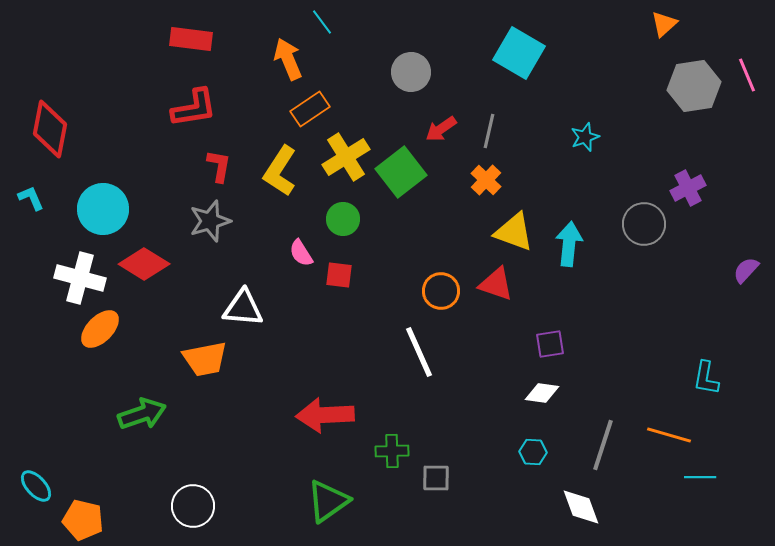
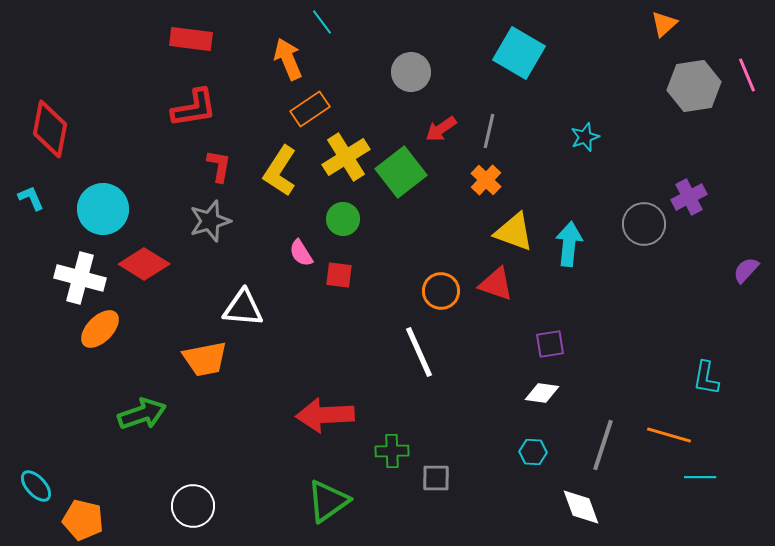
purple cross at (688, 188): moved 1 px right, 9 px down
